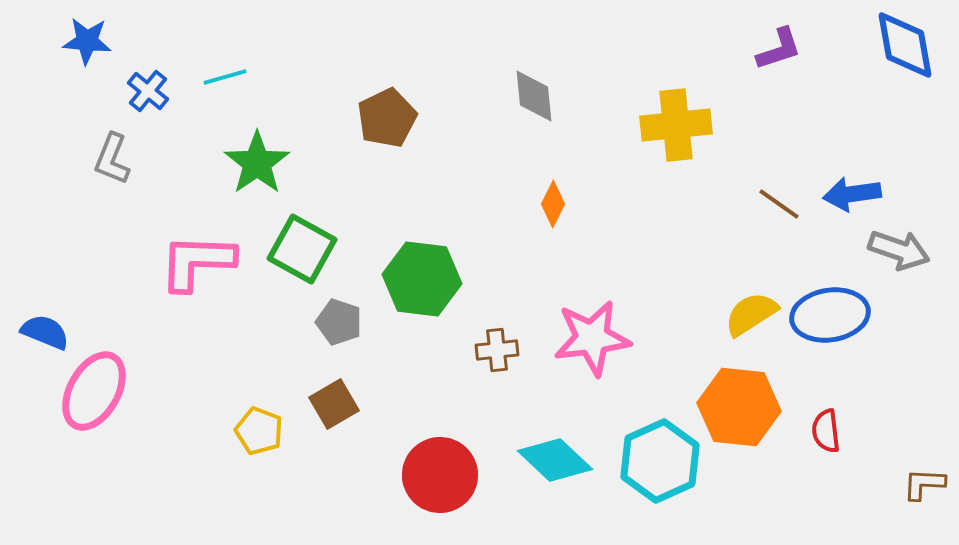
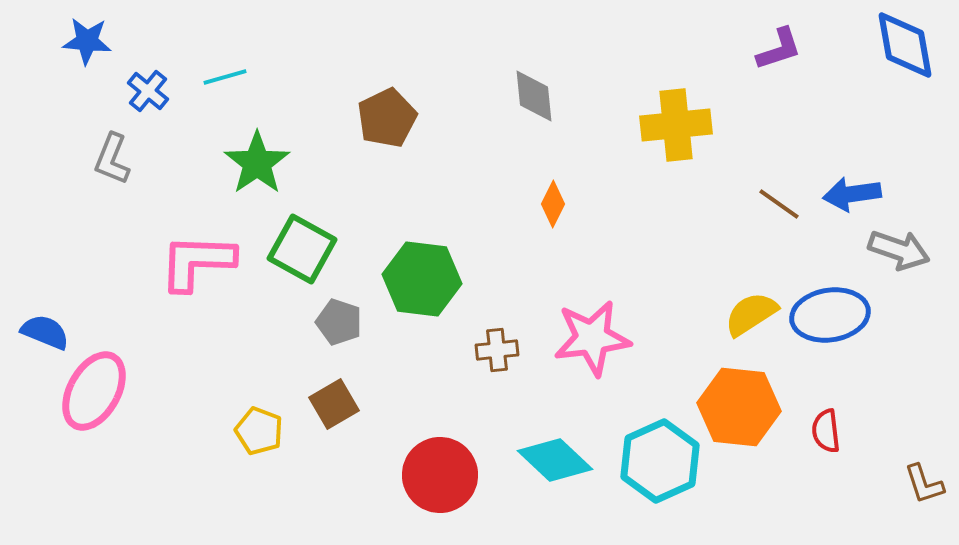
brown L-shape: rotated 111 degrees counterclockwise
